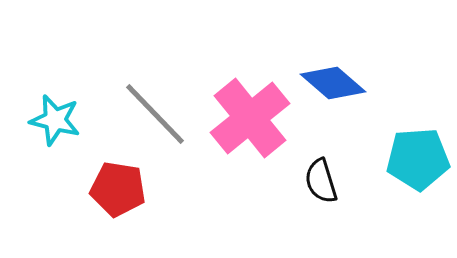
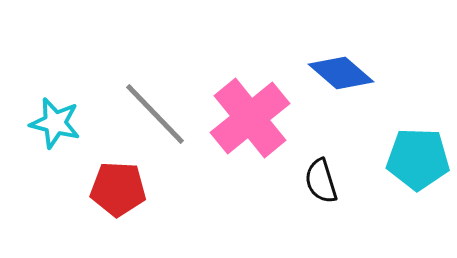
blue diamond: moved 8 px right, 10 px up
cyan star: moved 3 px down
cyan pentagon: rotated 6 degrees clockwise
red pentagon: rotated 6 degrees counterclockwise
